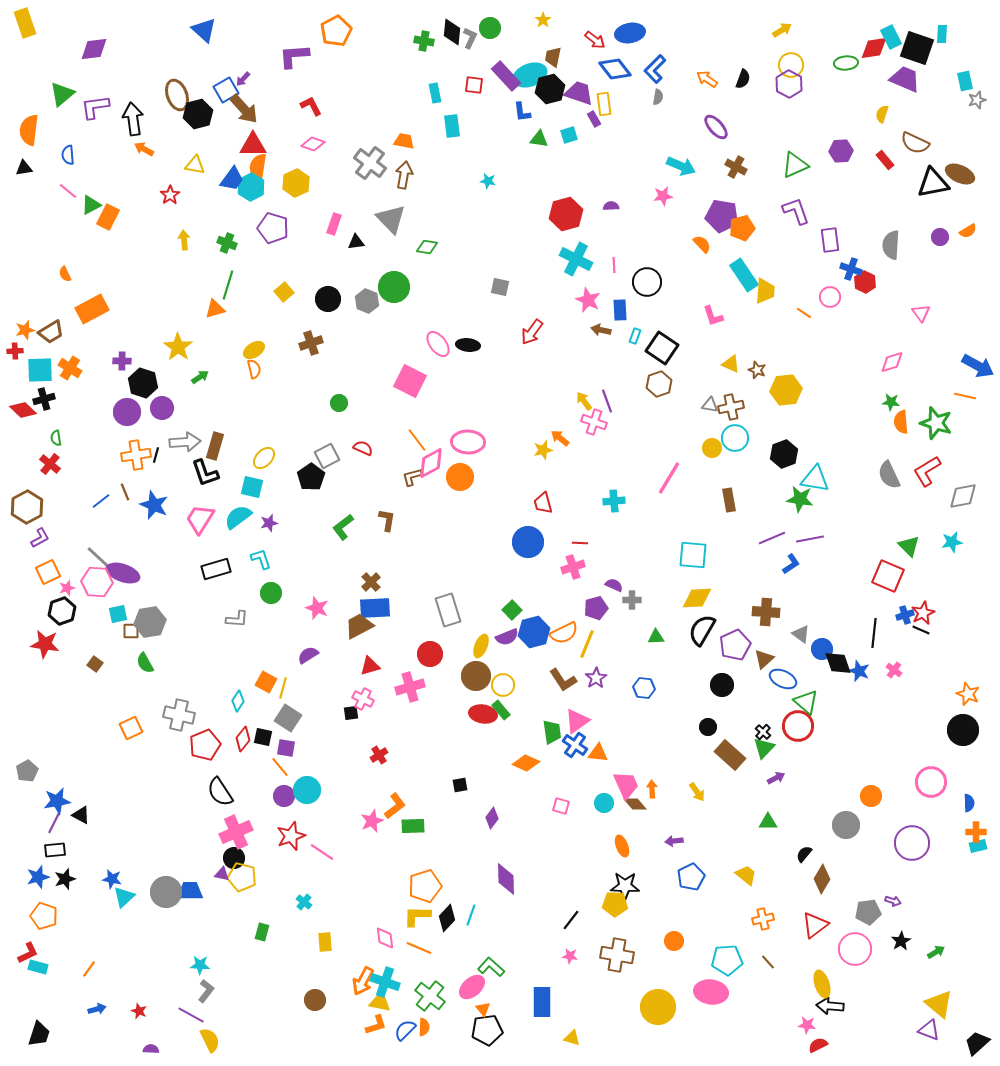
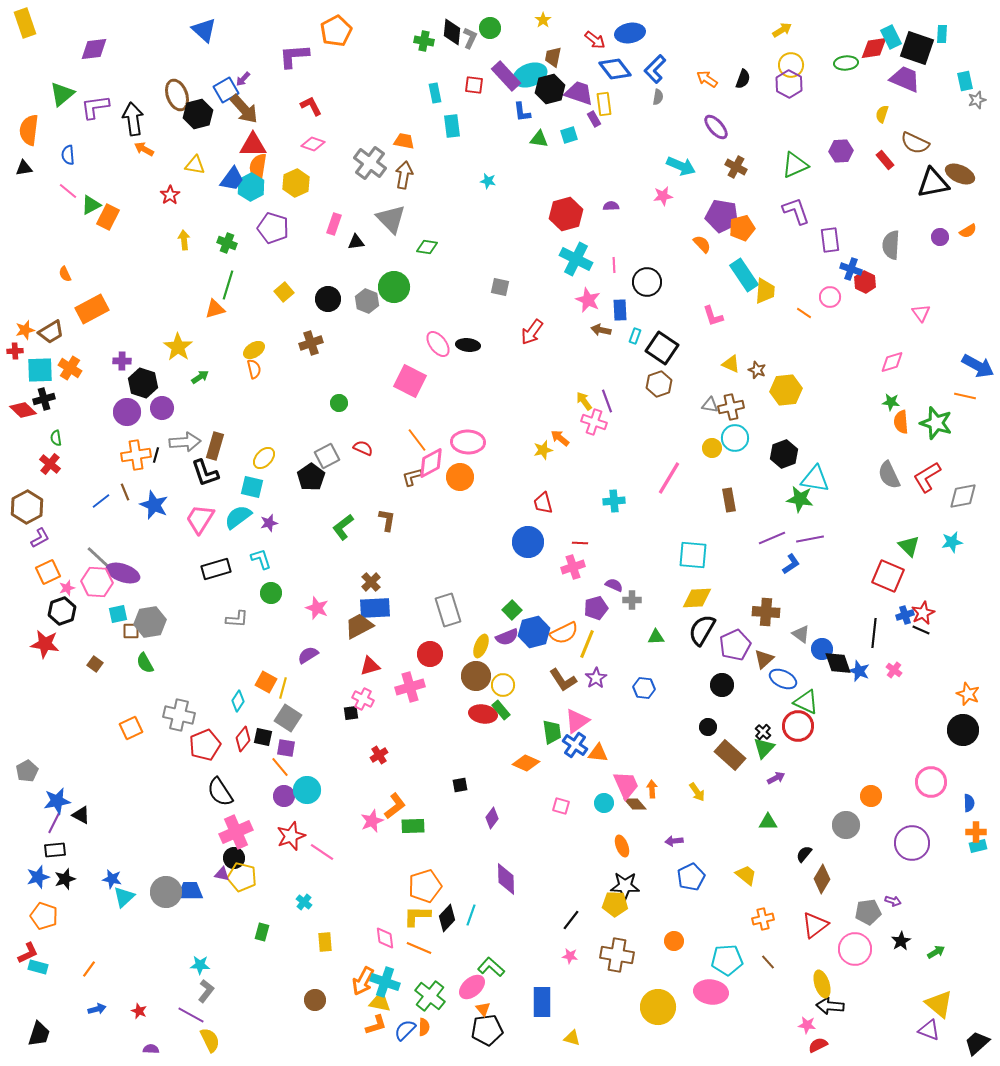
red L-shape at (927, 471): moved 6 px down
green triangle at (806, 702): rotated 16 degrees counterclockwise
